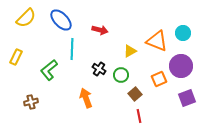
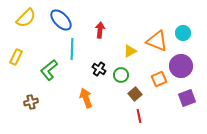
red arrow: rotated 98 degrees counterclockwise
